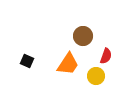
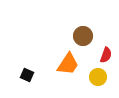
red semicircle: moved 1 px up
black square: moved 14 px down
yellow circle: moved 2 px right, 1 px down
